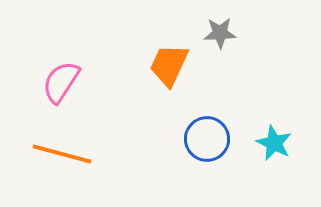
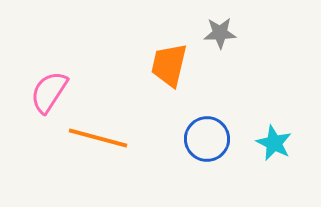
orange trapezoid: rotated 12 degrees counterclockwise
pink semicircle: moved 12 px left, 10 px down
orange line: moved 36 px right, 16 px up
